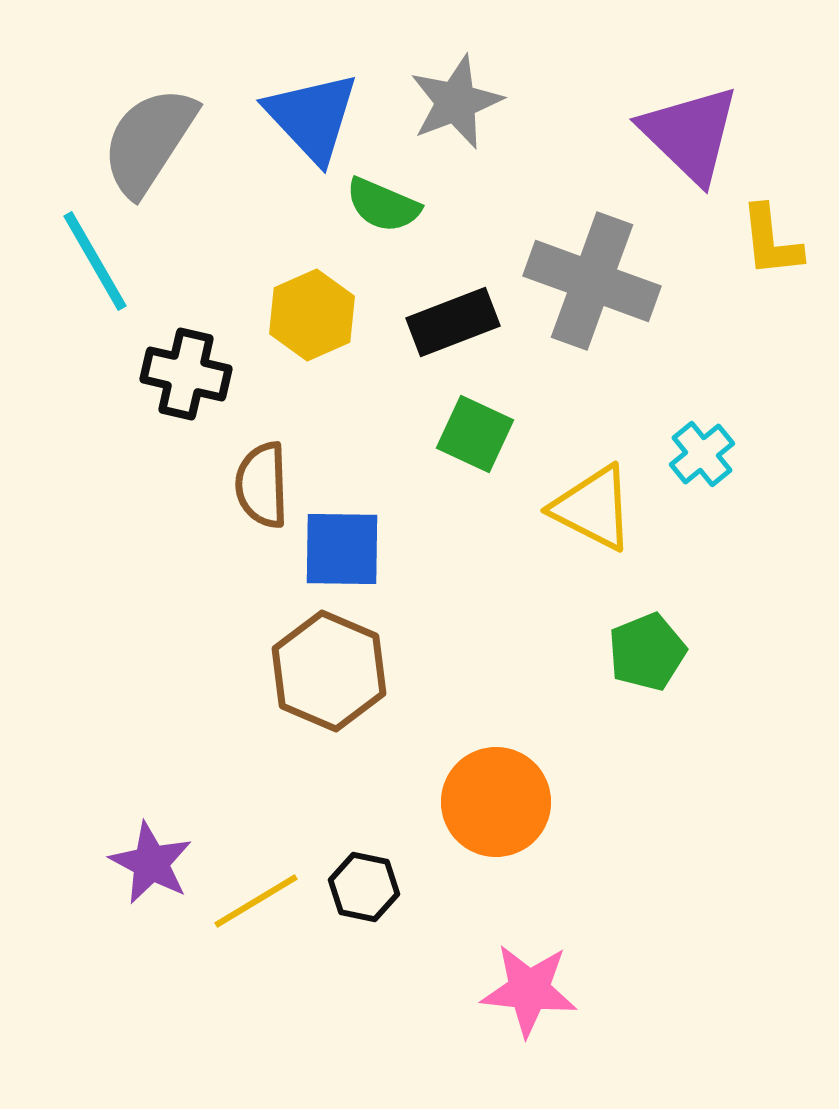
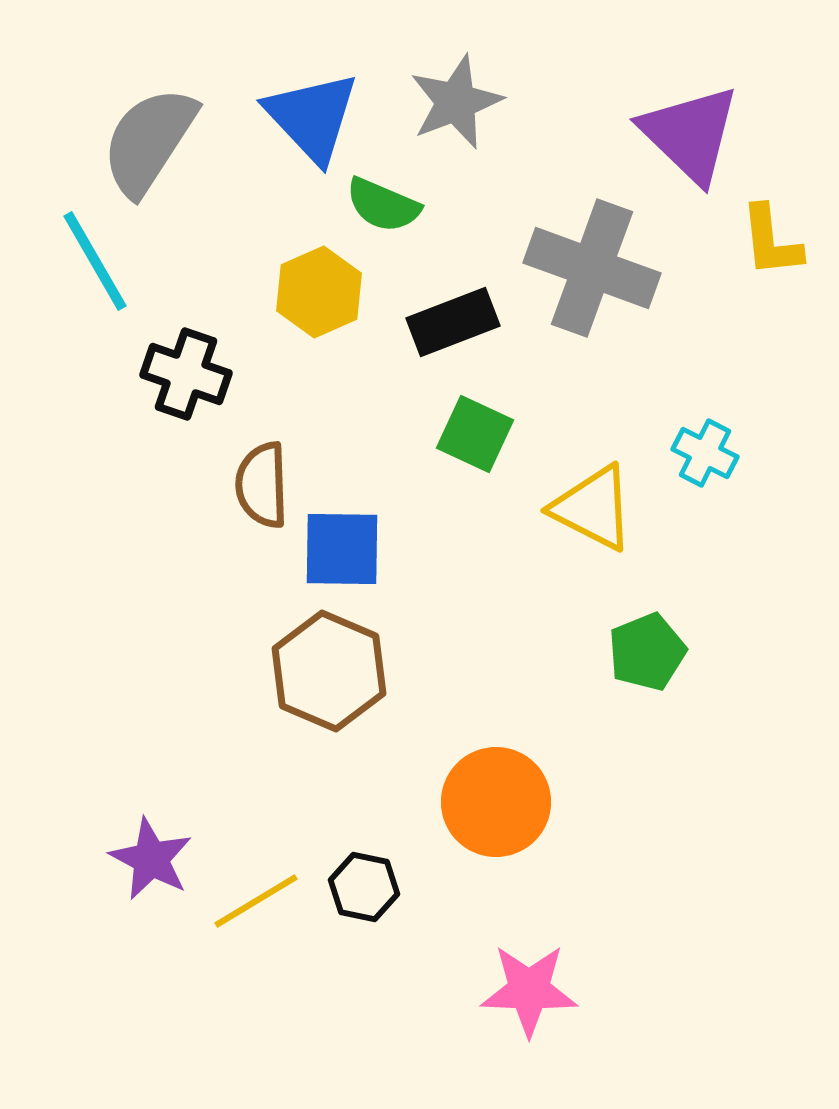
gray cross: moved 13 px up
yellow hexagon: moved 7 px right, 23 px up
black cross: rotated 6 degrees clockwise
cyan cross: moved 3 px right, 1 px up; rotated 24 degrees counterclockwise
purple star: moved 4 px up
pink star: rotated 4 degrees counterclockwise
